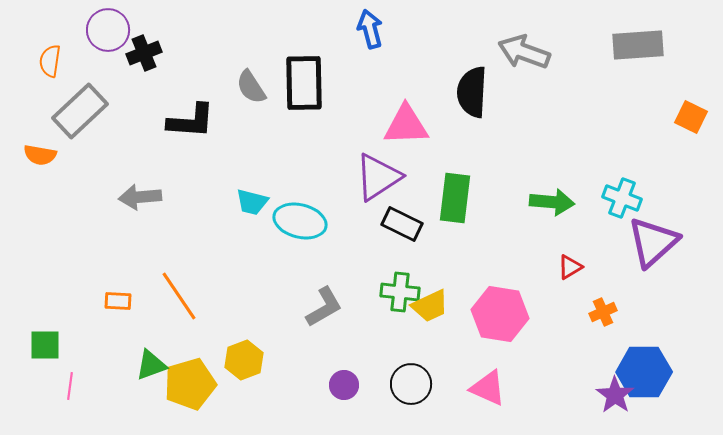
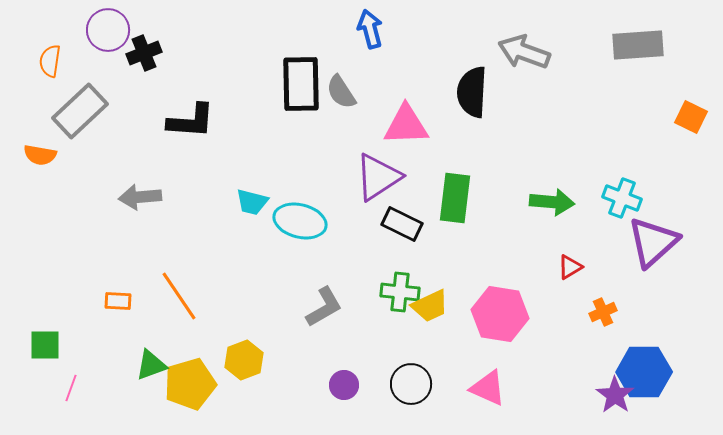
black rectangle at (304, 83): moved 3 px left, 1 px down
gray semicircle at (251, 87): moved 90 px right, 5 px down
pink line at (70, 386): moved 1 px right, 2 px down; rotated 12 degrees clockwise
